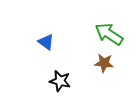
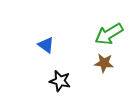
green arrow: rotated 64 degrees counterclockwise
blue triangle: moved 3 px down
